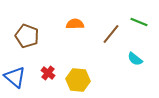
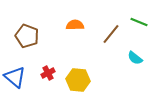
orange semicircle: moved 1 px down
cyan semicircle: moved 1 px up
red cross: rotated 24 degrees clockwise
